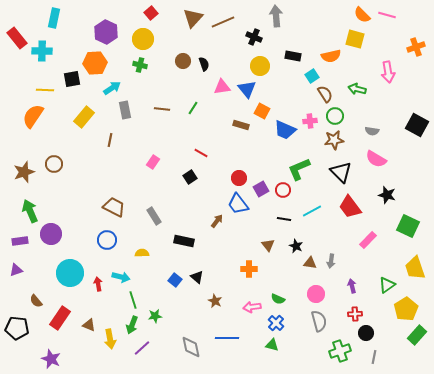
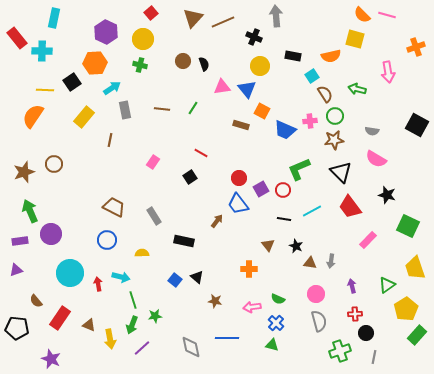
black square at (72, 79): moved 3 px down; rotated 24 degrees counterclockwise
brown star at (215, 301): rotated 16 degrees counterclockwise
